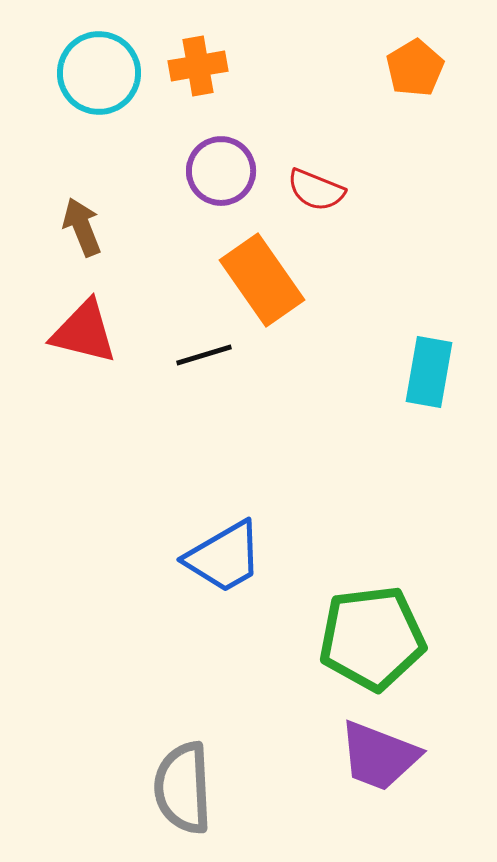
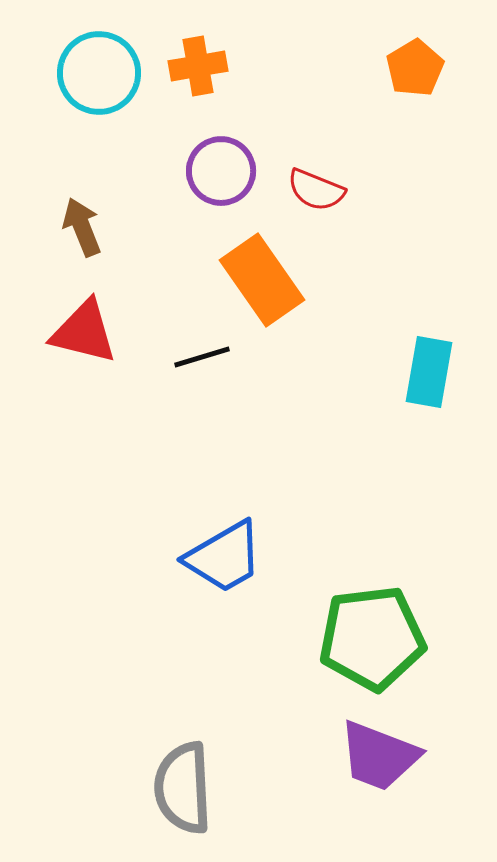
black line: moved 2 px left, 2 px down
